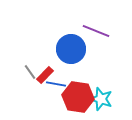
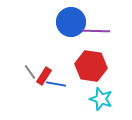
purple line: rotated 20 degrees counterclockwise
blue circle: moved 27 px up
red rectangle: moved 1 px left, 1 px down; rotated 12 degrees counterclockwise
red hexagon: moved 13 px right, 31 px up
